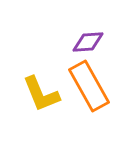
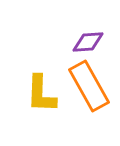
yellow L-shape: rotated 24 degrees clockwise
